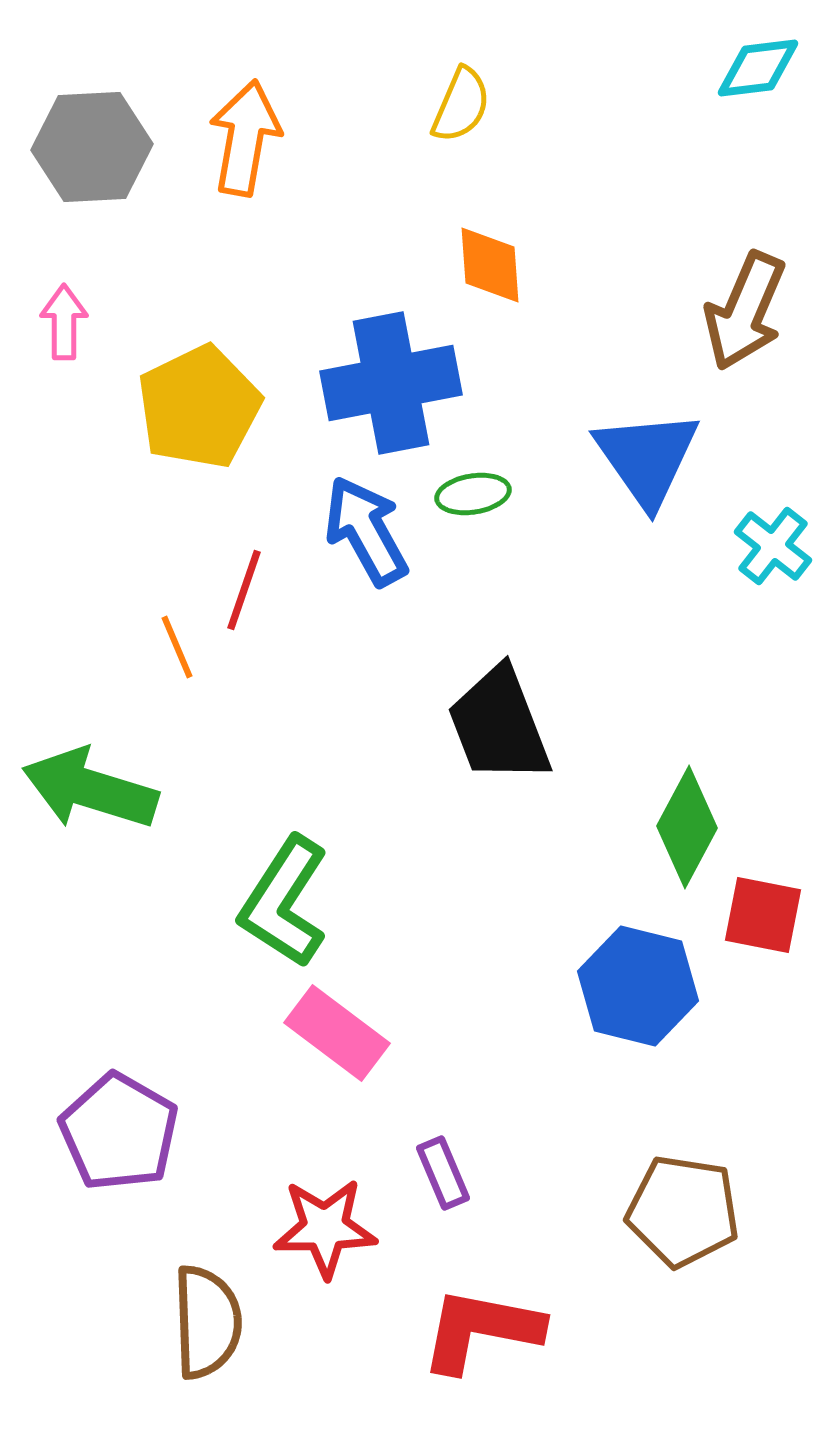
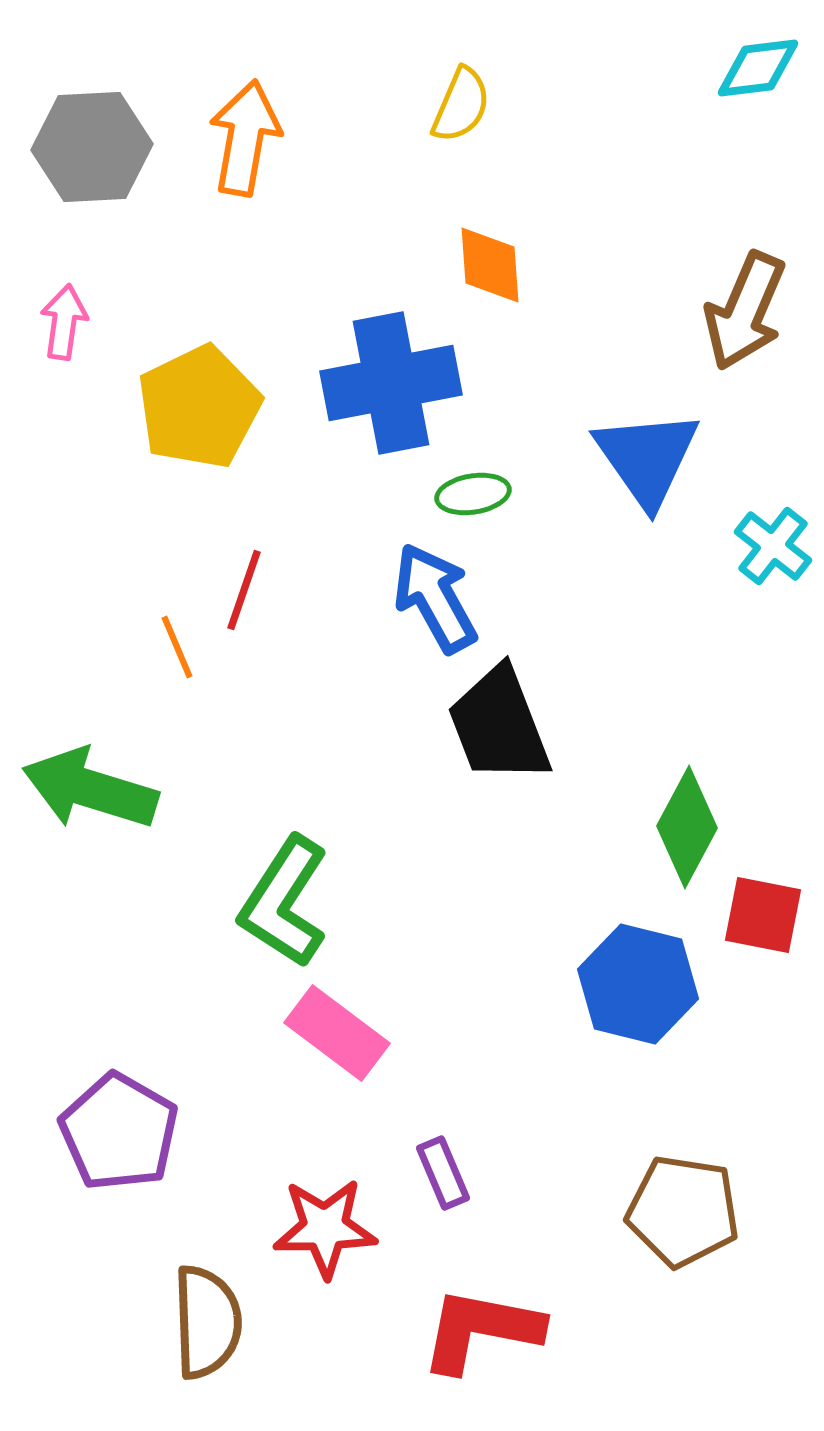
pink arrow: rotated 8 degrees clockwise
blue arrow: moved 69 px right, 67 px down
blue hexagon: moved 2 px up
